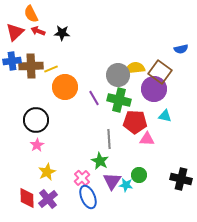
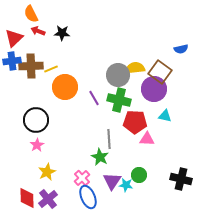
red triangle: moved 1 px left, 6 px down
green star: moved 4 px up
